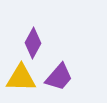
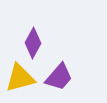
yellow triangle: moved 1 px left; rotated 16 degrees counterclockwise
